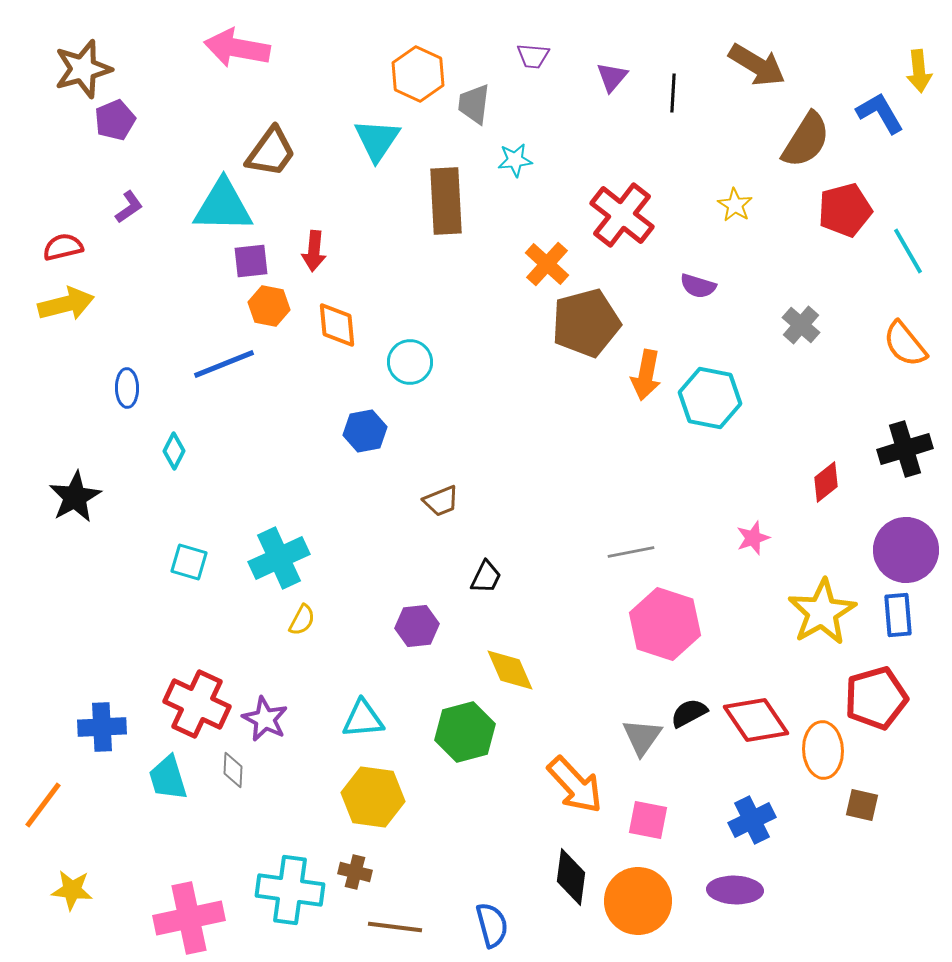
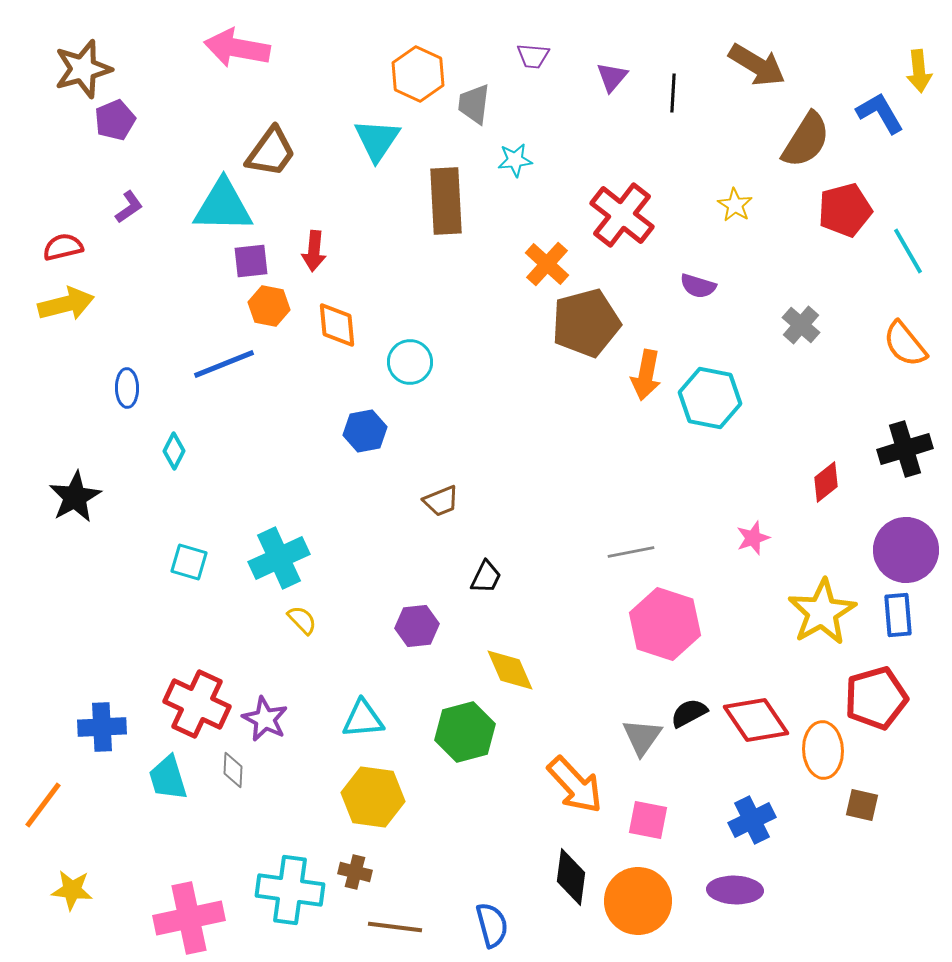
yellow semicircle at (302, 620): rotated 72 degrees counterclockwise
